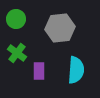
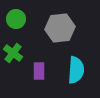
green cross: moved 4 px left
